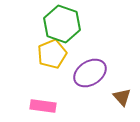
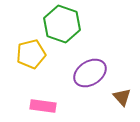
yellow pentagon: moved 21 px left; rotated 8 degrees clockwise
